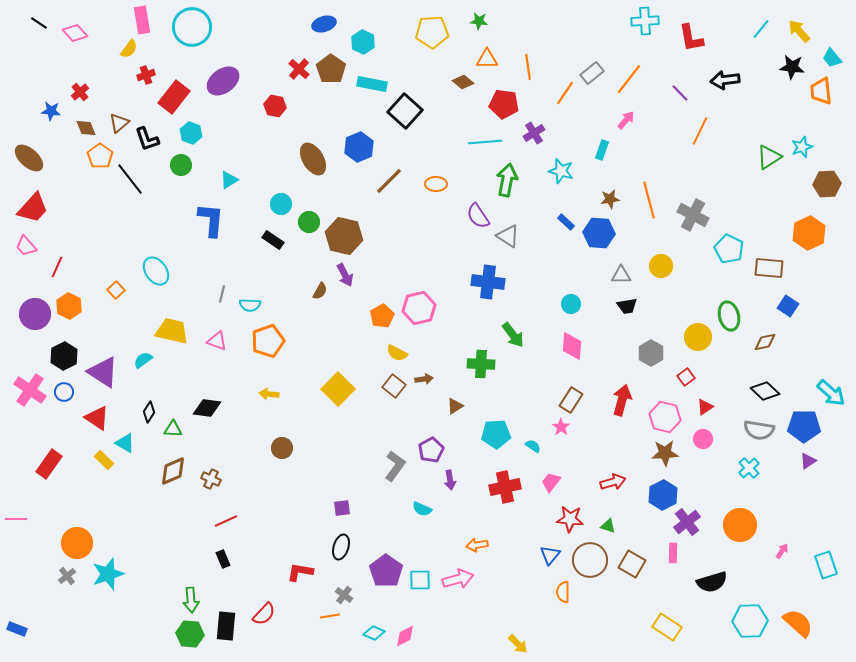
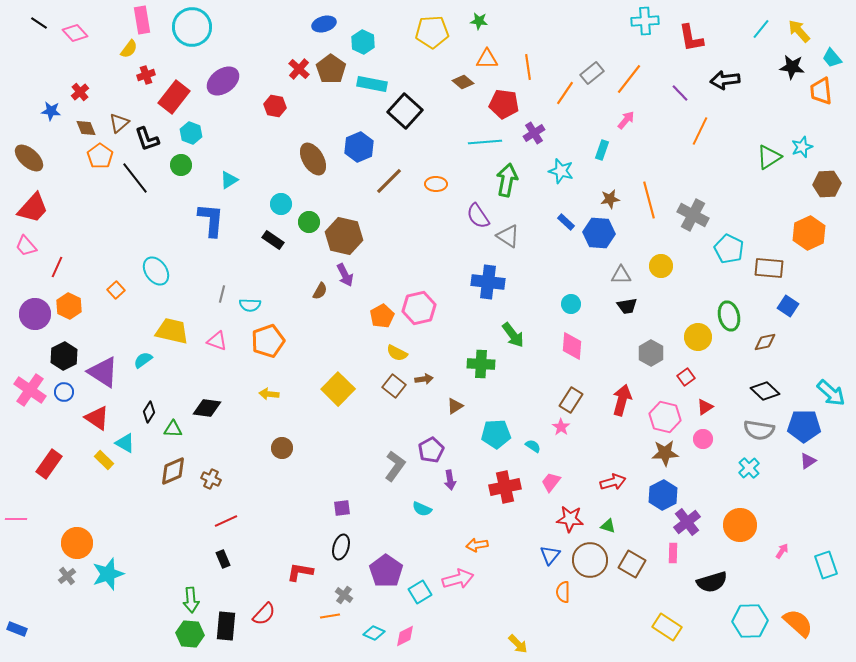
black line at (130, 179): moved 5 px right, 1 px up
cyan square at (420, 580): moved 12 px down; rotated 30 degrees counterclockwise
